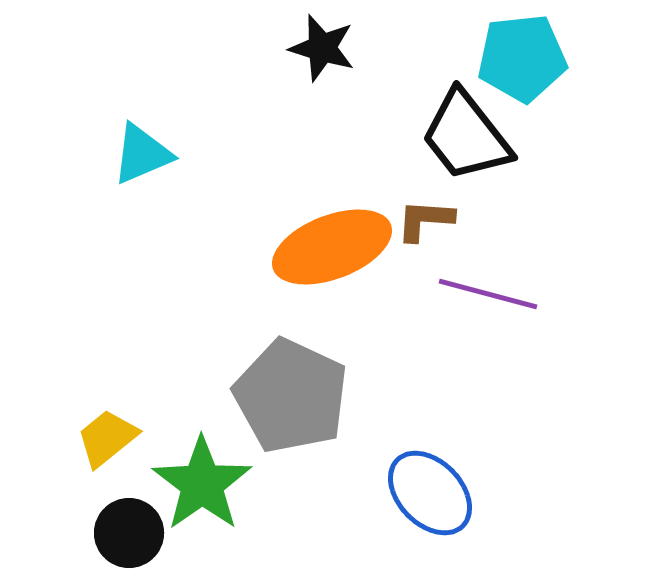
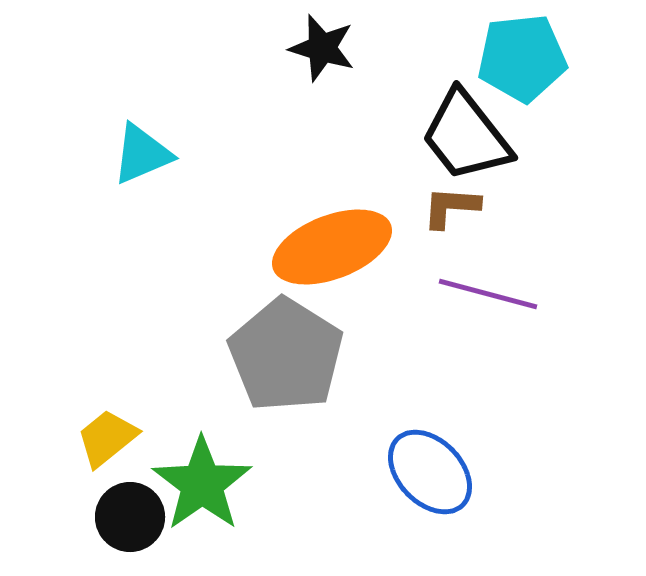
brown L-shape: moved 26 px right, 13 px up
gray pentagon: moved 5 px left, 41 px up; rotated 7 degrees clockwise
blue ellipse: moved 21 px up
black circle: moved 1 px right, 16 px up
